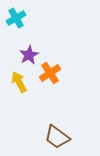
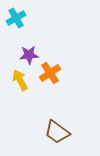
purple star: rotated 24 degrees clockwise
yellow arrow: moved 1 px right, 2 px up
brown trapezoid: moved 5 px up
